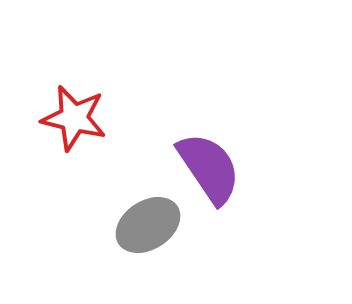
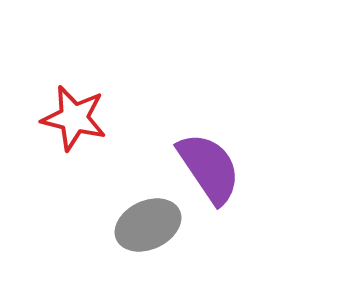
gray ellipse: rotated 8 degrees clockwise
